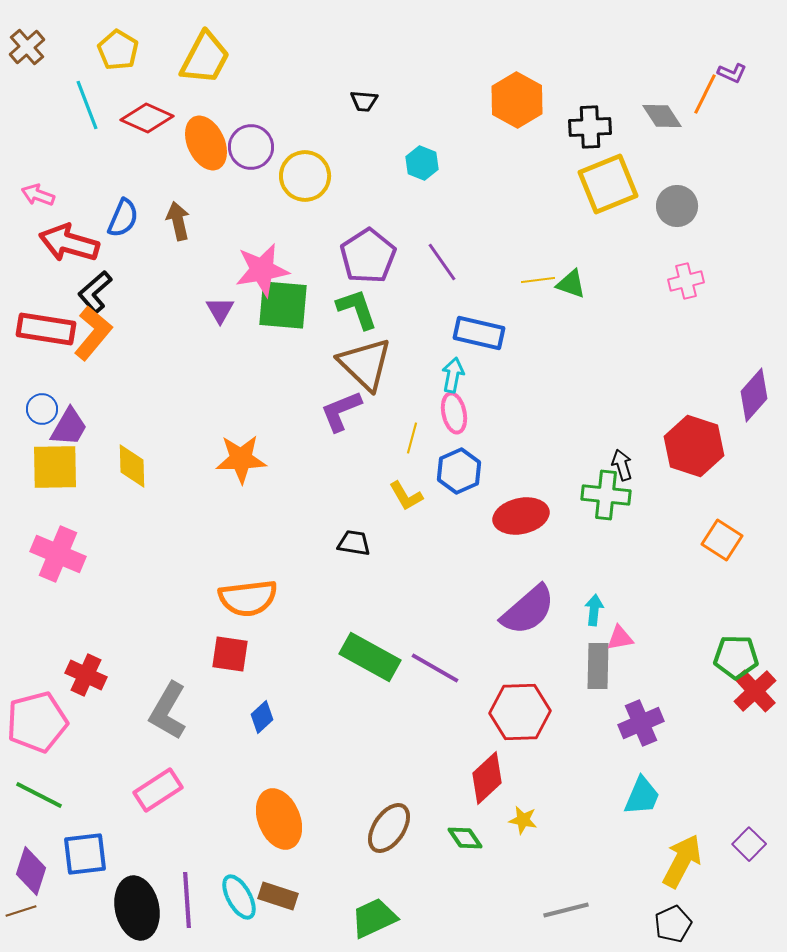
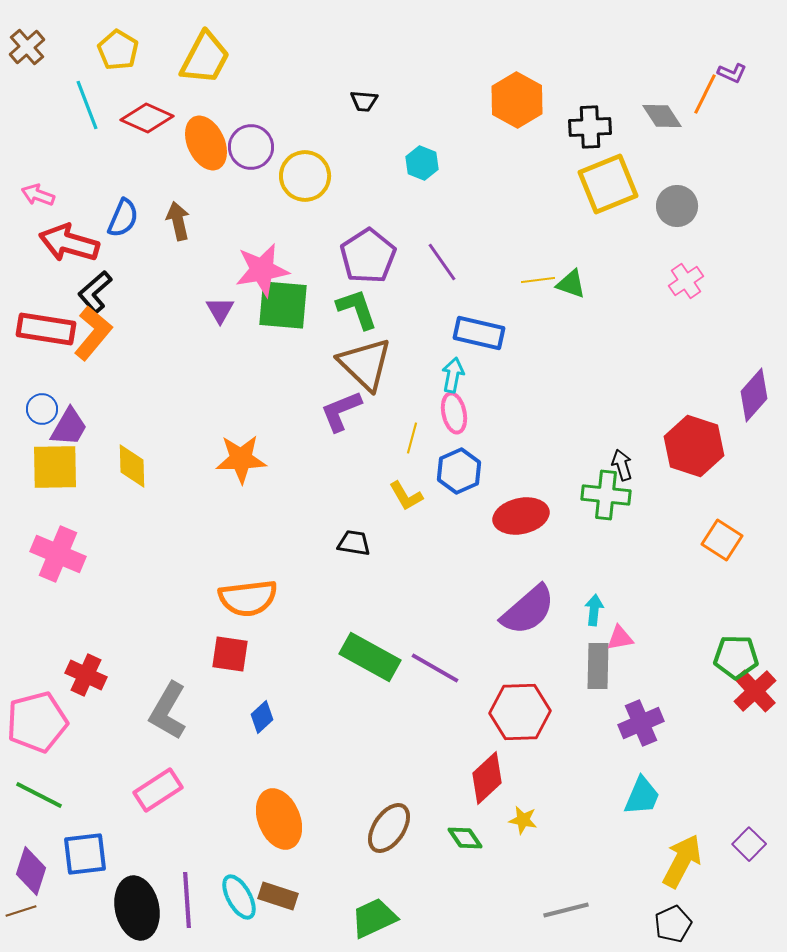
pink cross at (686, 281): rotated 20 degrees counterclockwise
